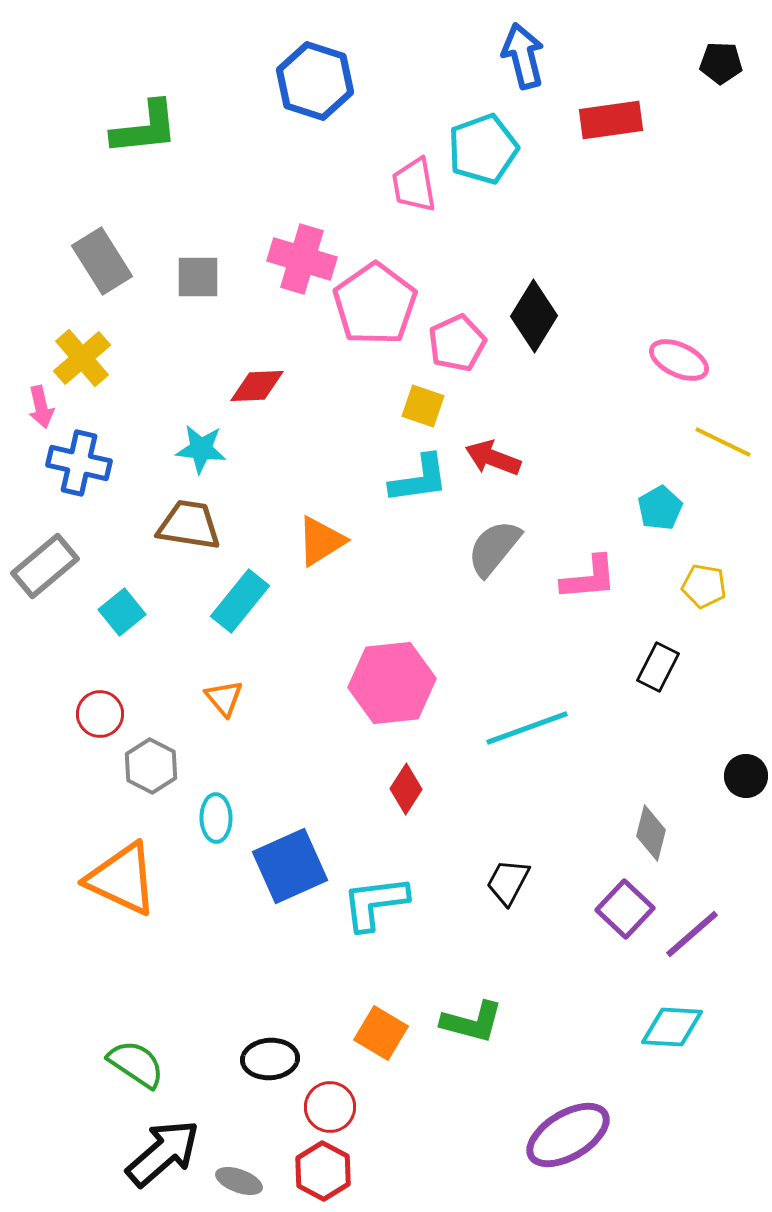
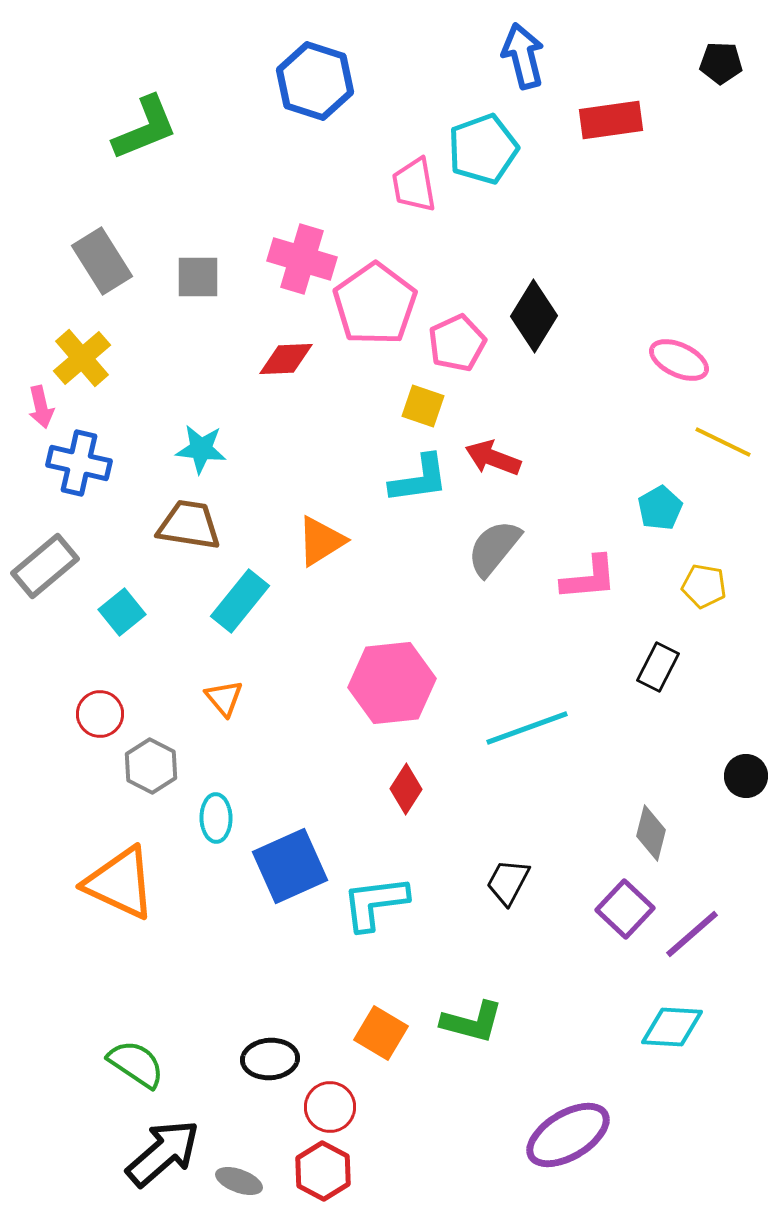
green L-shape at (145, 128): rotated 16 degrees counterclockwise
red diamond at (257, 386): moved 29 px right, 27 px up
orange triangle at (122, 879): moved 2 px left, 4 px down
